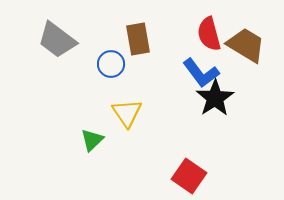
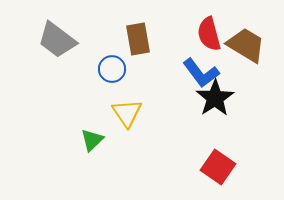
blue circle: moved 1 px right, 5 px down
red square: moved 29 px right, 9 px up
